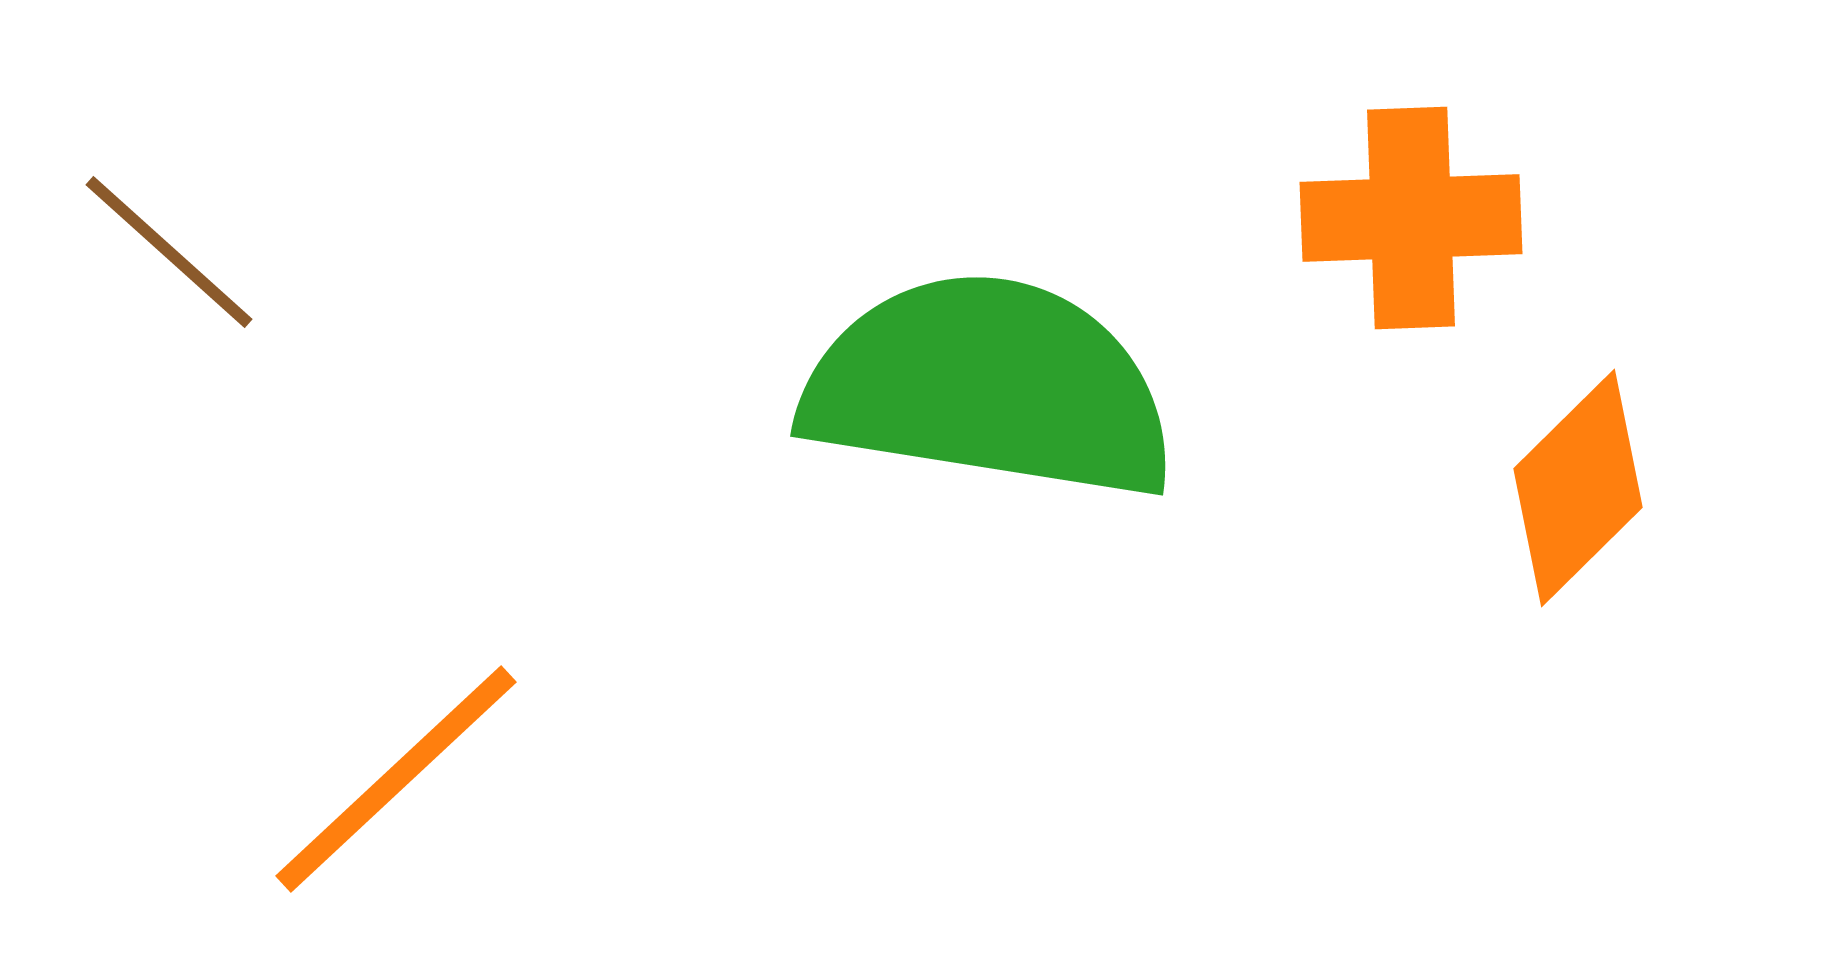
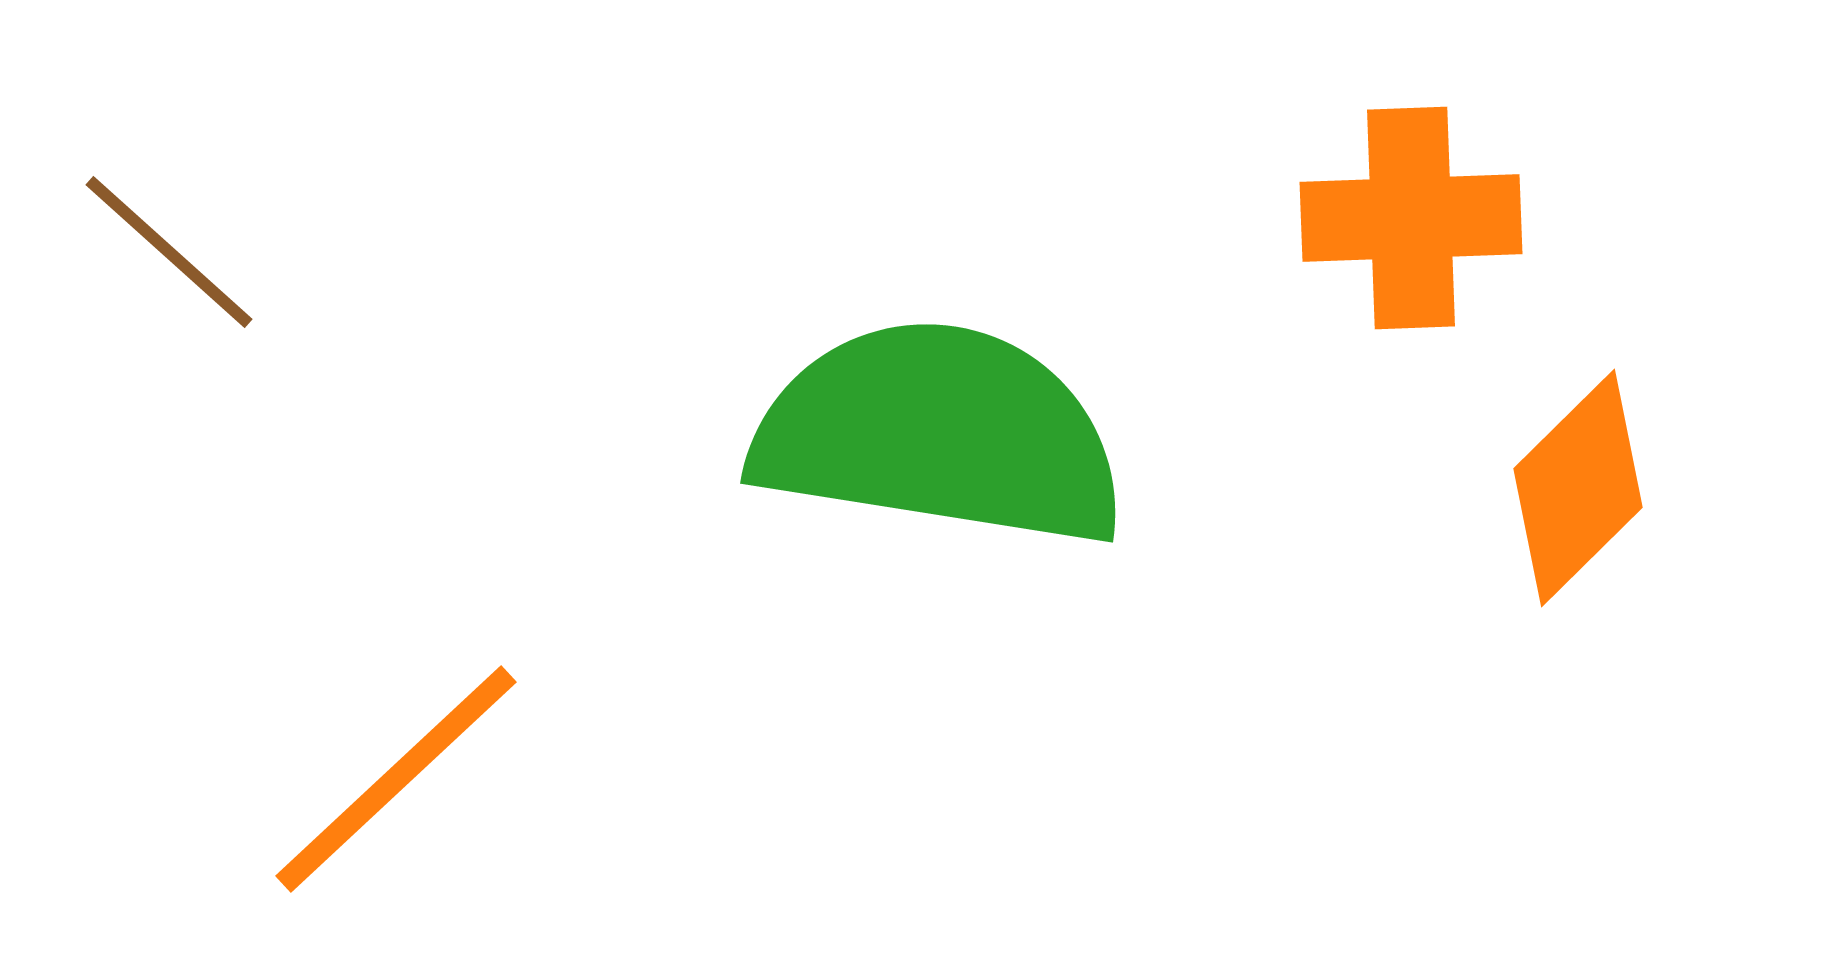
green semicircle: moved 50 px left, 47 px down
